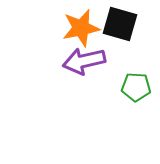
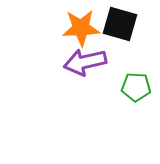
orange star: rotated 9 degrees clockwise
purple arrow: moved 1 px right, 1 px down
